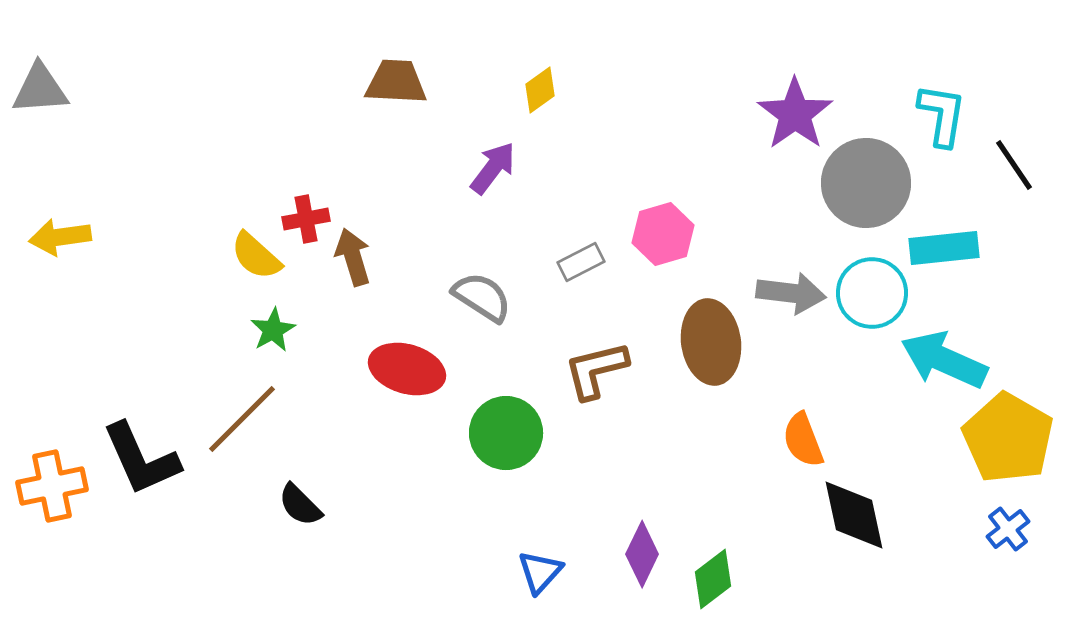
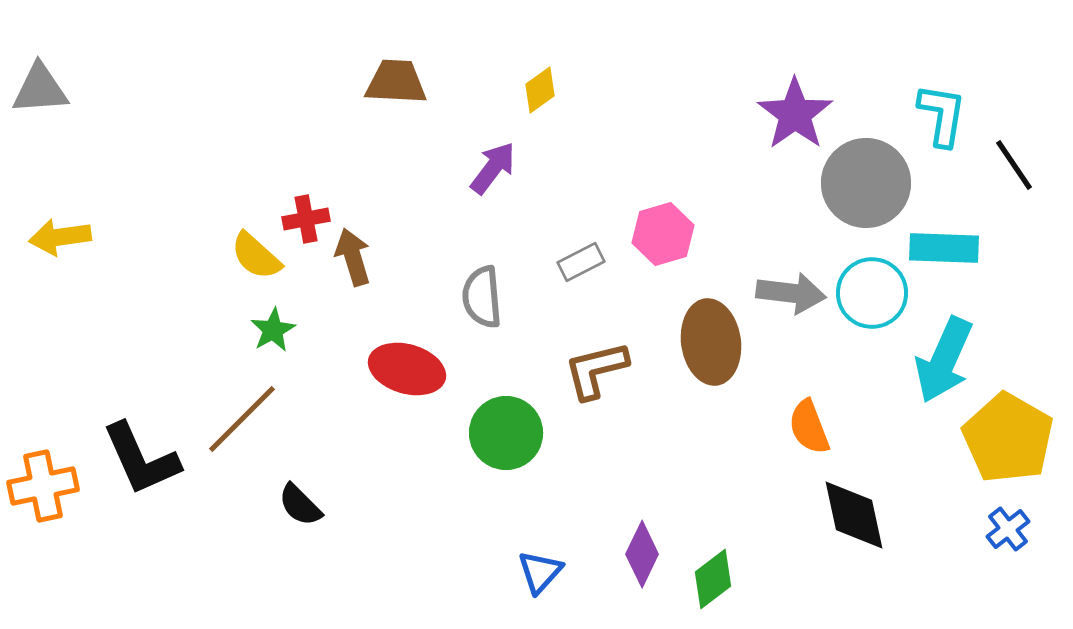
cyan rectangle: rotated 8 degrees clockwise
gray semicircle: rotated 128 degrees counterclockwise
cyan arrow: rotated 90 degrees counterclockwise
orange semicircle: moved 6 px right, 13 px up
orange cross: moved 9 px left
